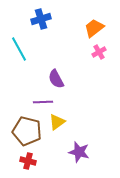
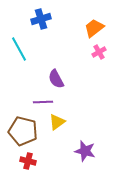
brown pentagon: moved 4 px left
purple star: moved 6 px right, 1 px up
